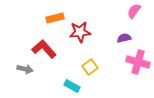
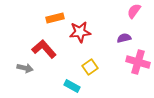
gray arrow: moved 1 px up
